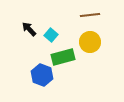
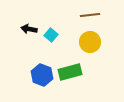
black arrow: rotated 35 degrees counterclockwise
green rectangle: moved 7 px right, 15 px down
